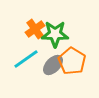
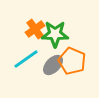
orange pentagon: rotated 8 degrees counterclockwise
